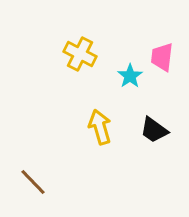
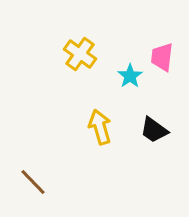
yellow cross: rotated 8 degrees clockwise
